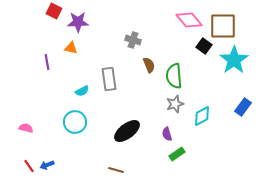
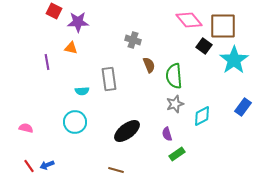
cyan semicircle: rotated 24 degrees clockwise
